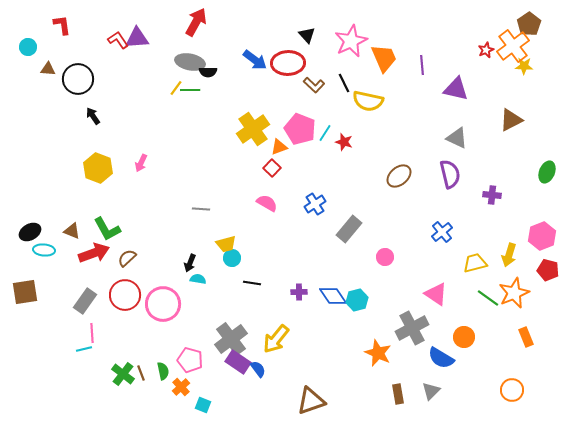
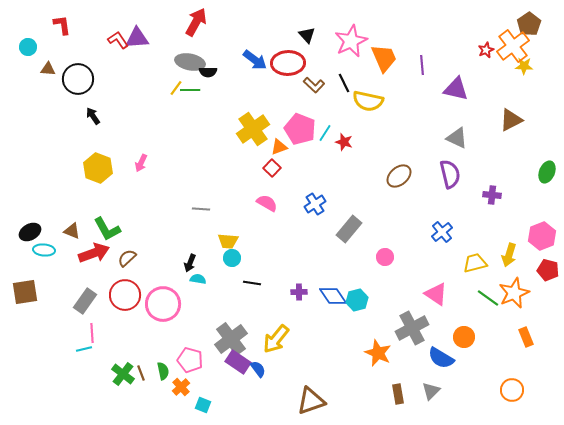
yellow trapezoid at (226, 244): moved 2 px right, 3 px up; rotated 20 degrees clockwise
